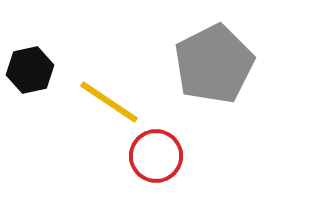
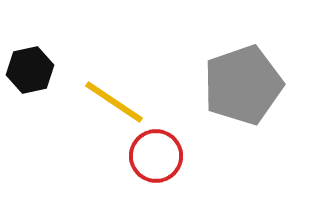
gray pentagon: moved 29 px right, 21 px down; rotated 8 degrees clockwise
yellow line: moved 5 px right
